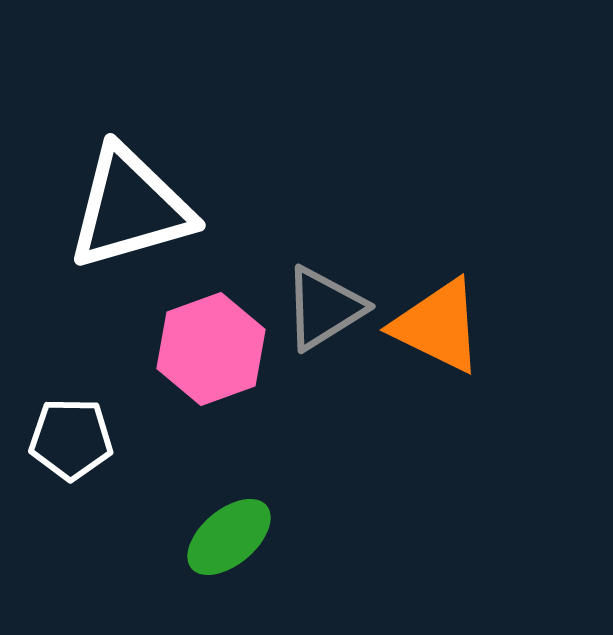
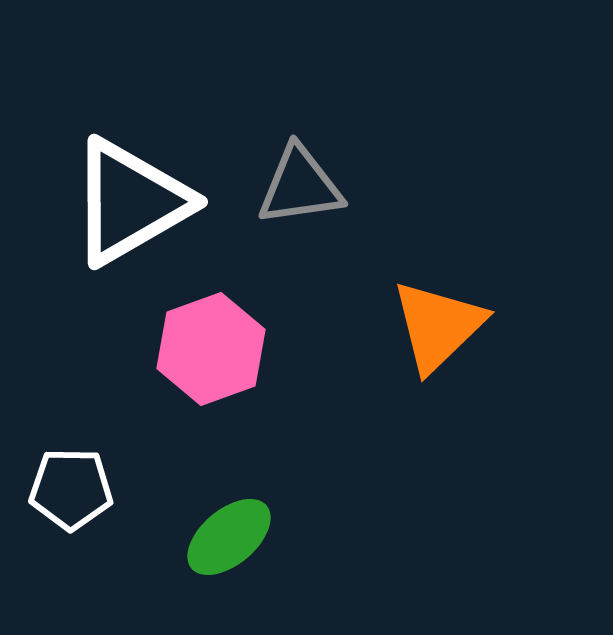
white triangle: moved 6 px up; rotated 14 degrees counterclockwise
gray triangle: moved 24 px left, 122 px up; rotated 24 degrees clockwise
orange triangle: rotated 50 degrees clockwise
white pentagon: moved 50 px down
